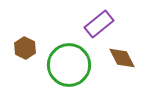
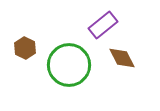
purple rectangle: moved 4 px right, 1 px down
